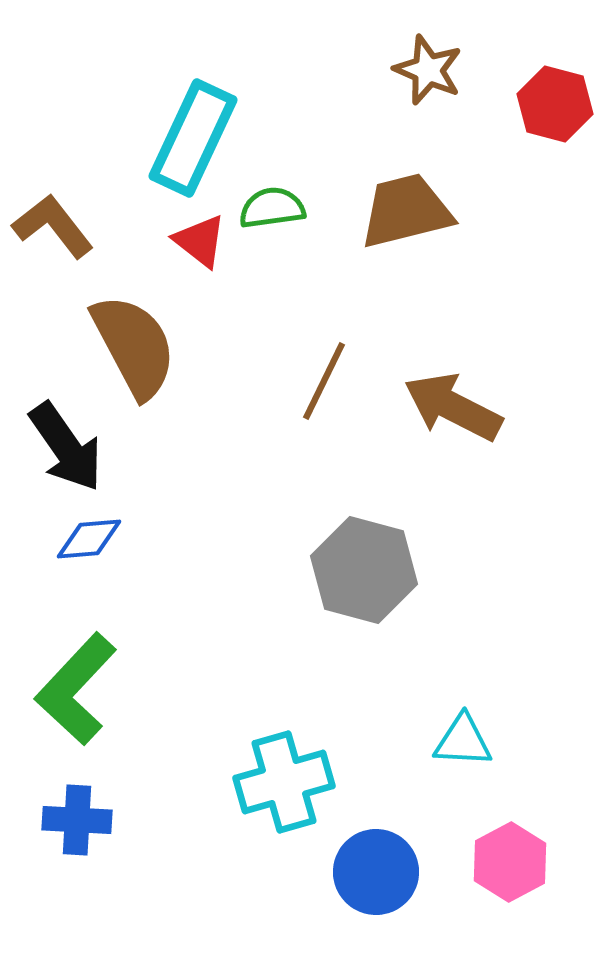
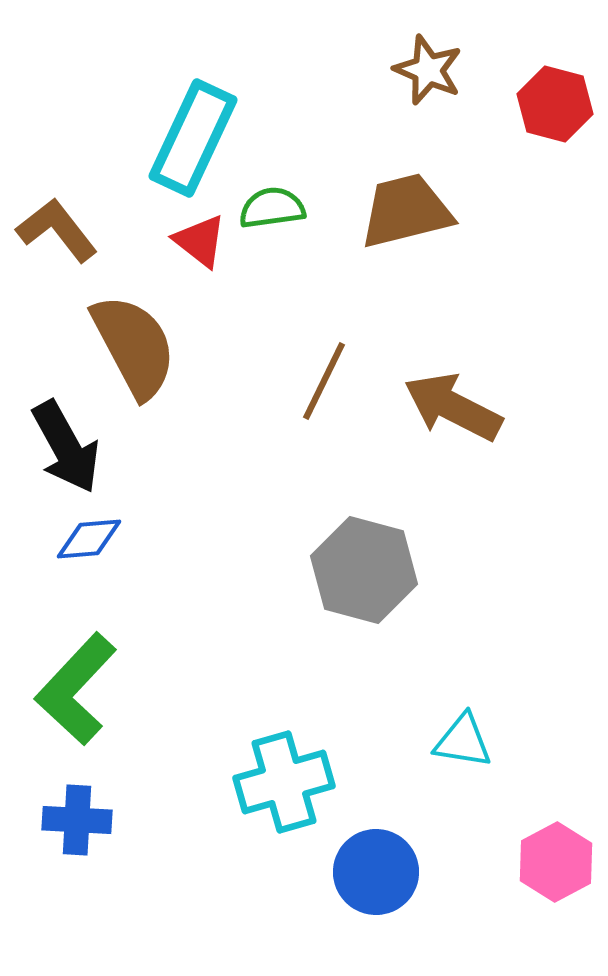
brown L-shape: moved 4 px right, 4 px down
black arrow: rotated 6 degrees clockwise
cyan triangle: rotated 6 degrees clockwise
pink hexagon: moved 46 px right
